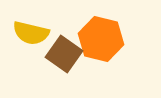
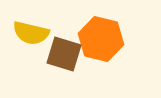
brown square: rotated 18 degrees counterclockwise
